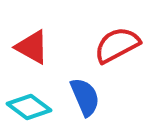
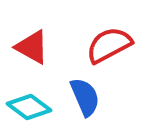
red semicircle: moved 8 px left
